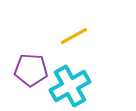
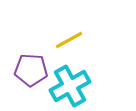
yellow line: moved 5 px left, 4 px down
